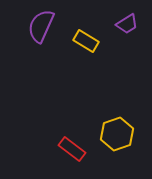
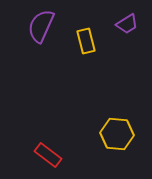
yellow rectangle: rotated 45 degrees clockwise
yellow hexagon: rotated 24 degrees clockwise
red rectangle: moved 24 px left, 6 px down
